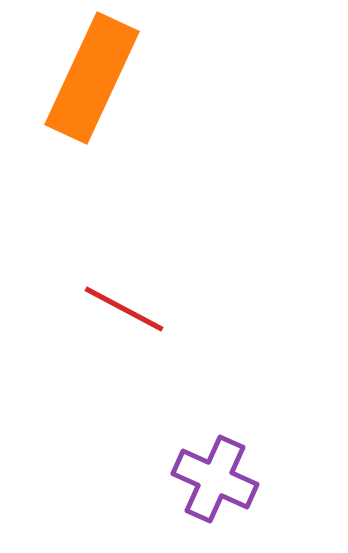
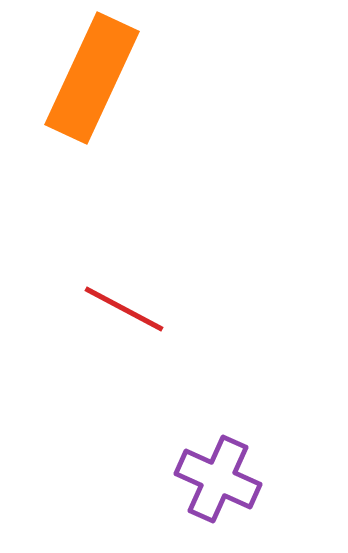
purple cross: moved 3 px right
